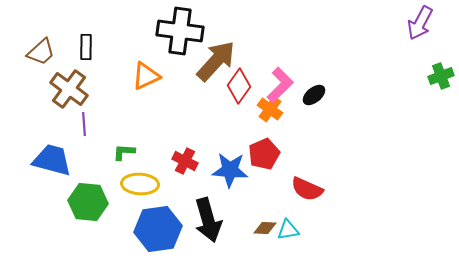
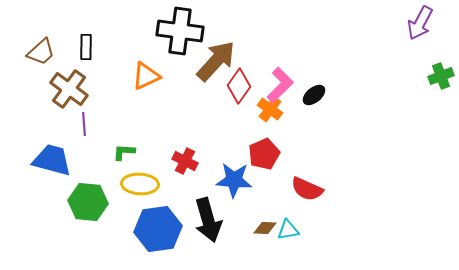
blue star: moved 4 px right, 10 px down
